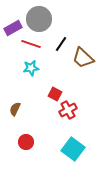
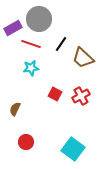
red cross: moved 13 px right, 14 px up
